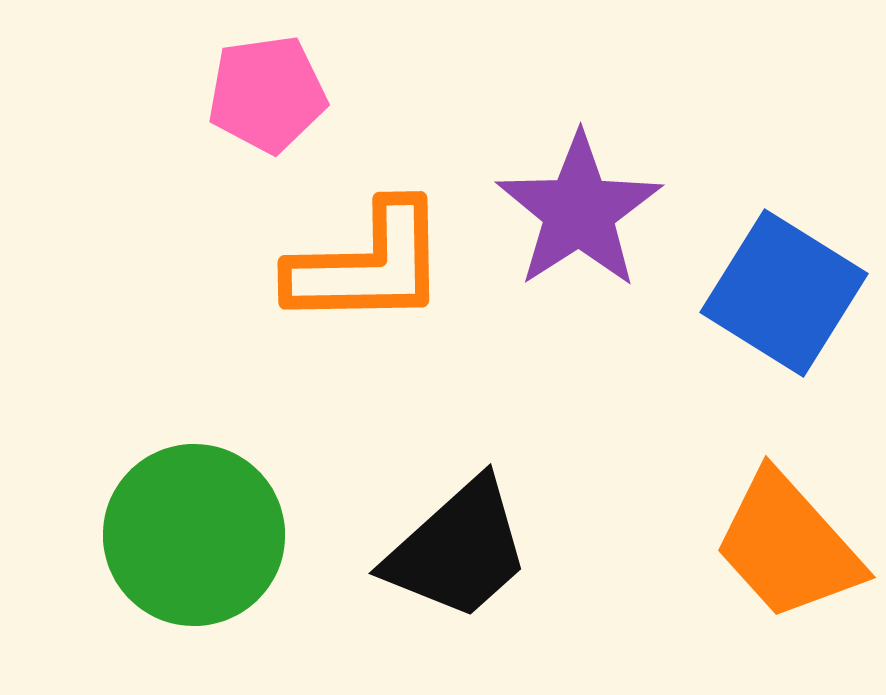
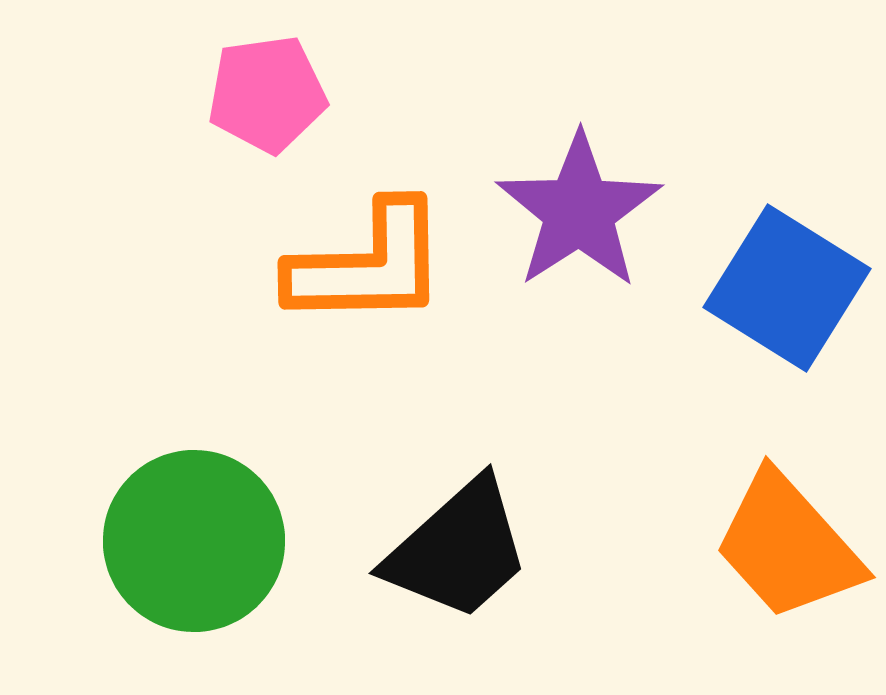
blue square: moved 3 px right, 5 px up
green circle: moved 6 px down
